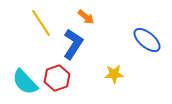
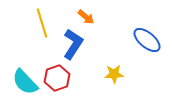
yellow line: moved 1 px right; rotated 16 degrees clockwise
